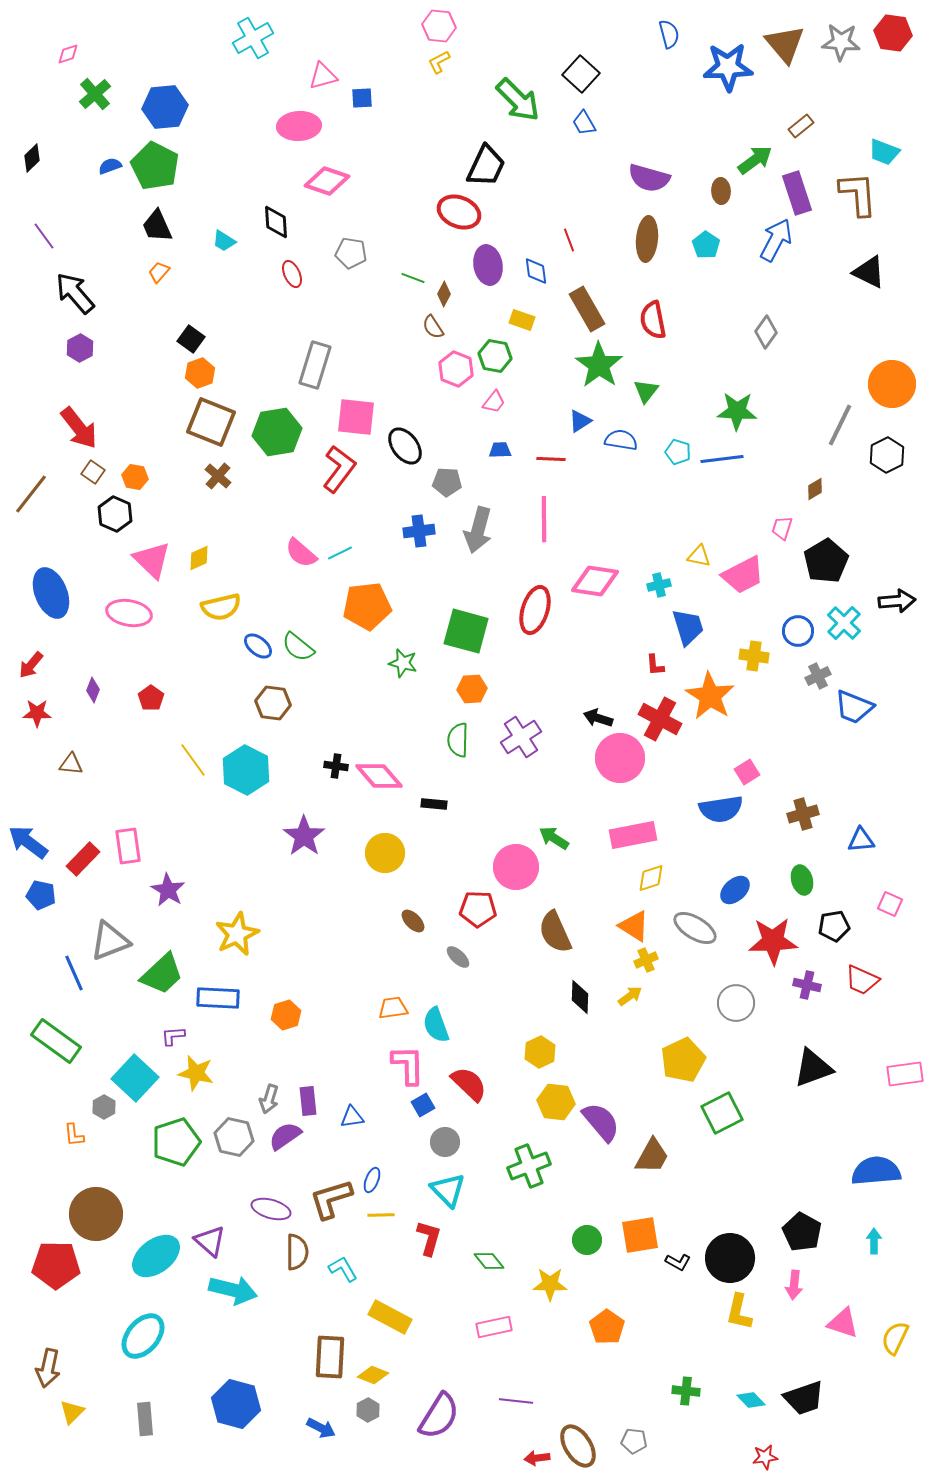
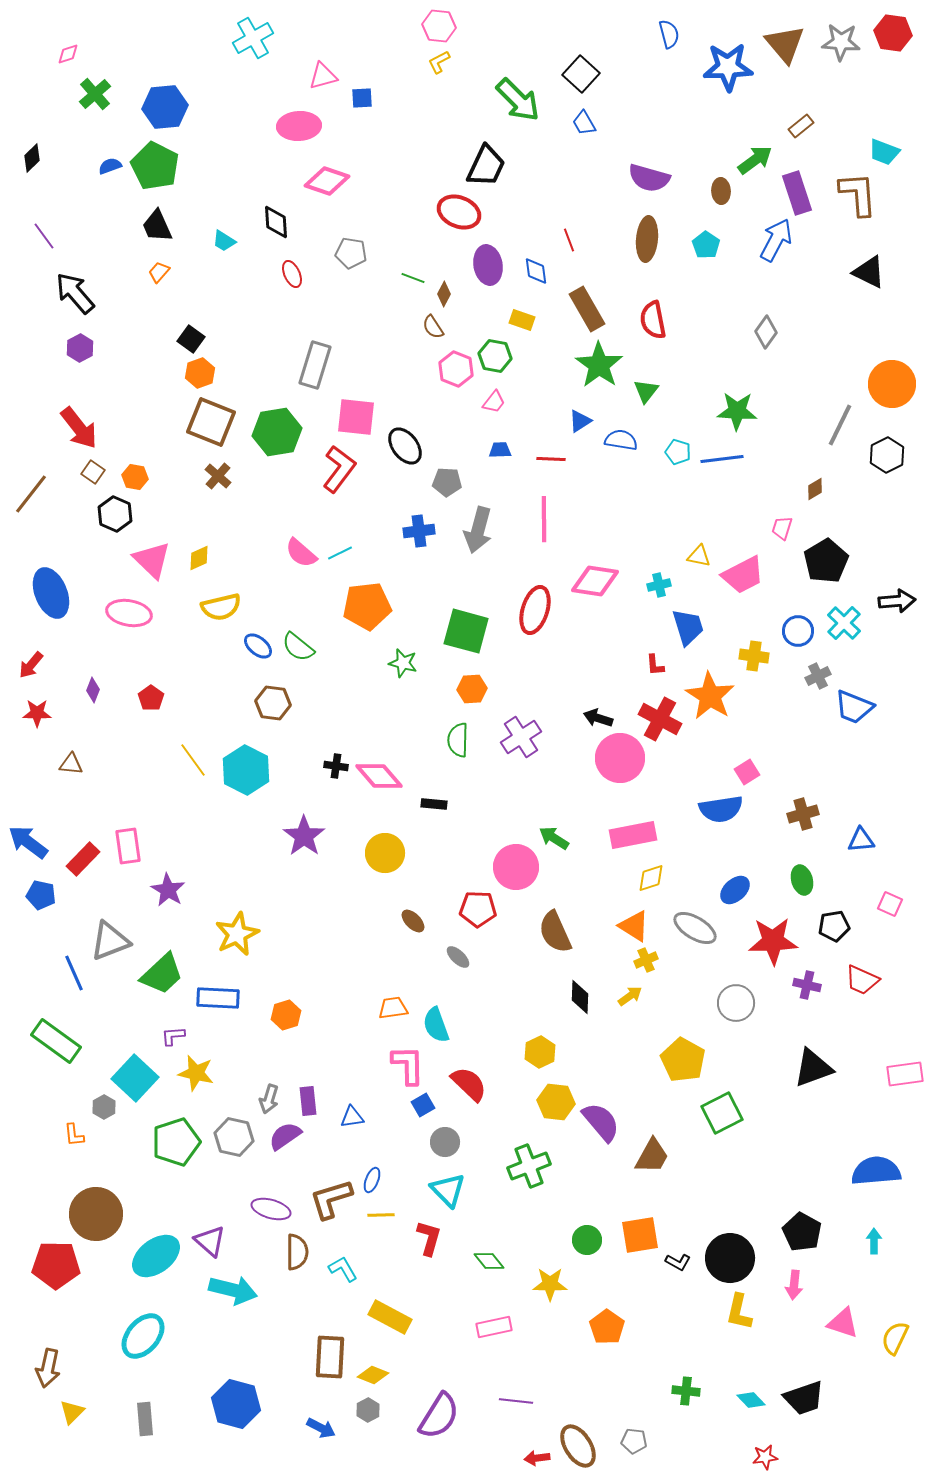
yellow pentagon at (683, 1060): rotated 18 degrees counterclockwise
